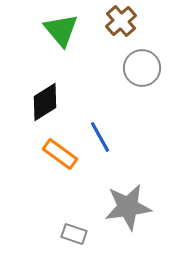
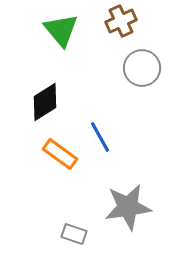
brown cross: rotated 16 degrees clockwise
